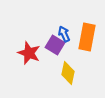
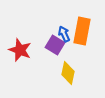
orange rectangle: moved 5 px left, 6 px up
red star: moved 9 px left, 3 px up
